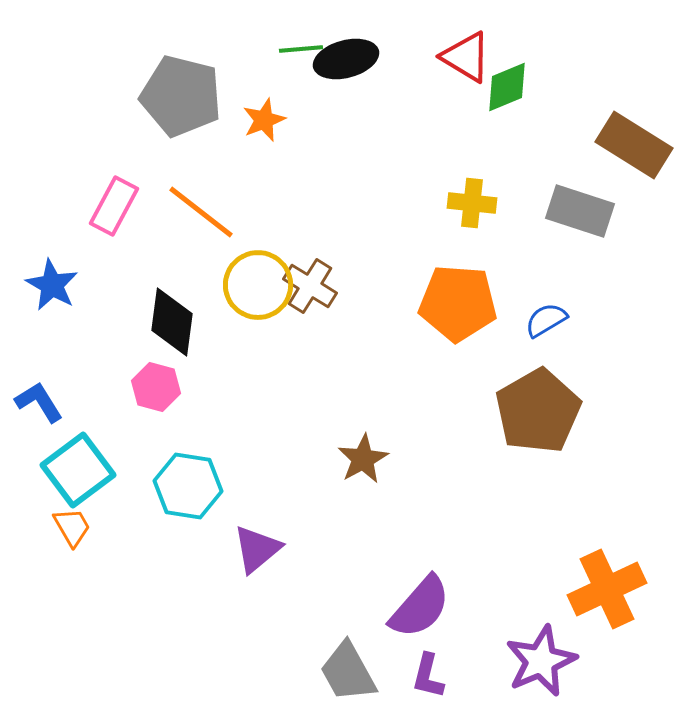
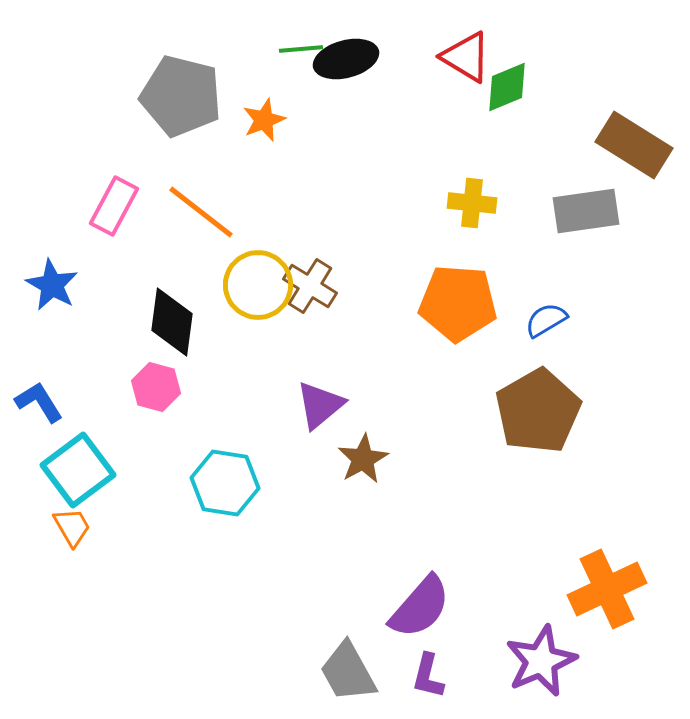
gray rectangle: moved 6 px right; rotated 26 degrees counterclockwise
cyan hexagon: moved 37 px right, 3 px up
purple triangle: moved 63 px right, 144 px up
